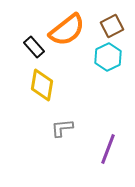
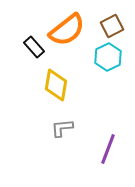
yellow diamond: moved 14 px right
